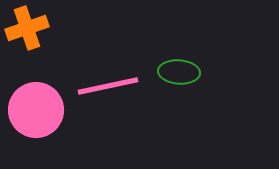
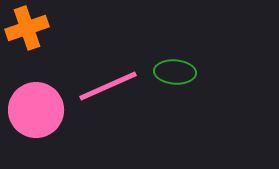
green ellipse: moved 4 px left
pink line: rotated 12 degrees counterclockwise
